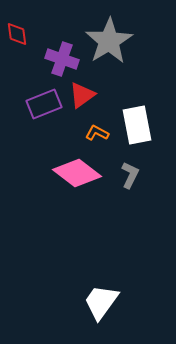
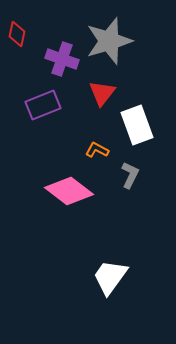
red diamond: rotated 20 degrees clockwise
gray star: rotated 15 degrees clockwise
red triangle: moved 20 px right, 2 px up; rotated 16 degrees counterclockwise
purple rectangle: moved 1 px left, 1 px down
white rectangle: rotated 9 degrees counterclockwise
orange L-shape: moved 17 px down
pink diamond: moved 8 px left, 18 px down
white trapezoid: moved 9 px right, 25 px up
